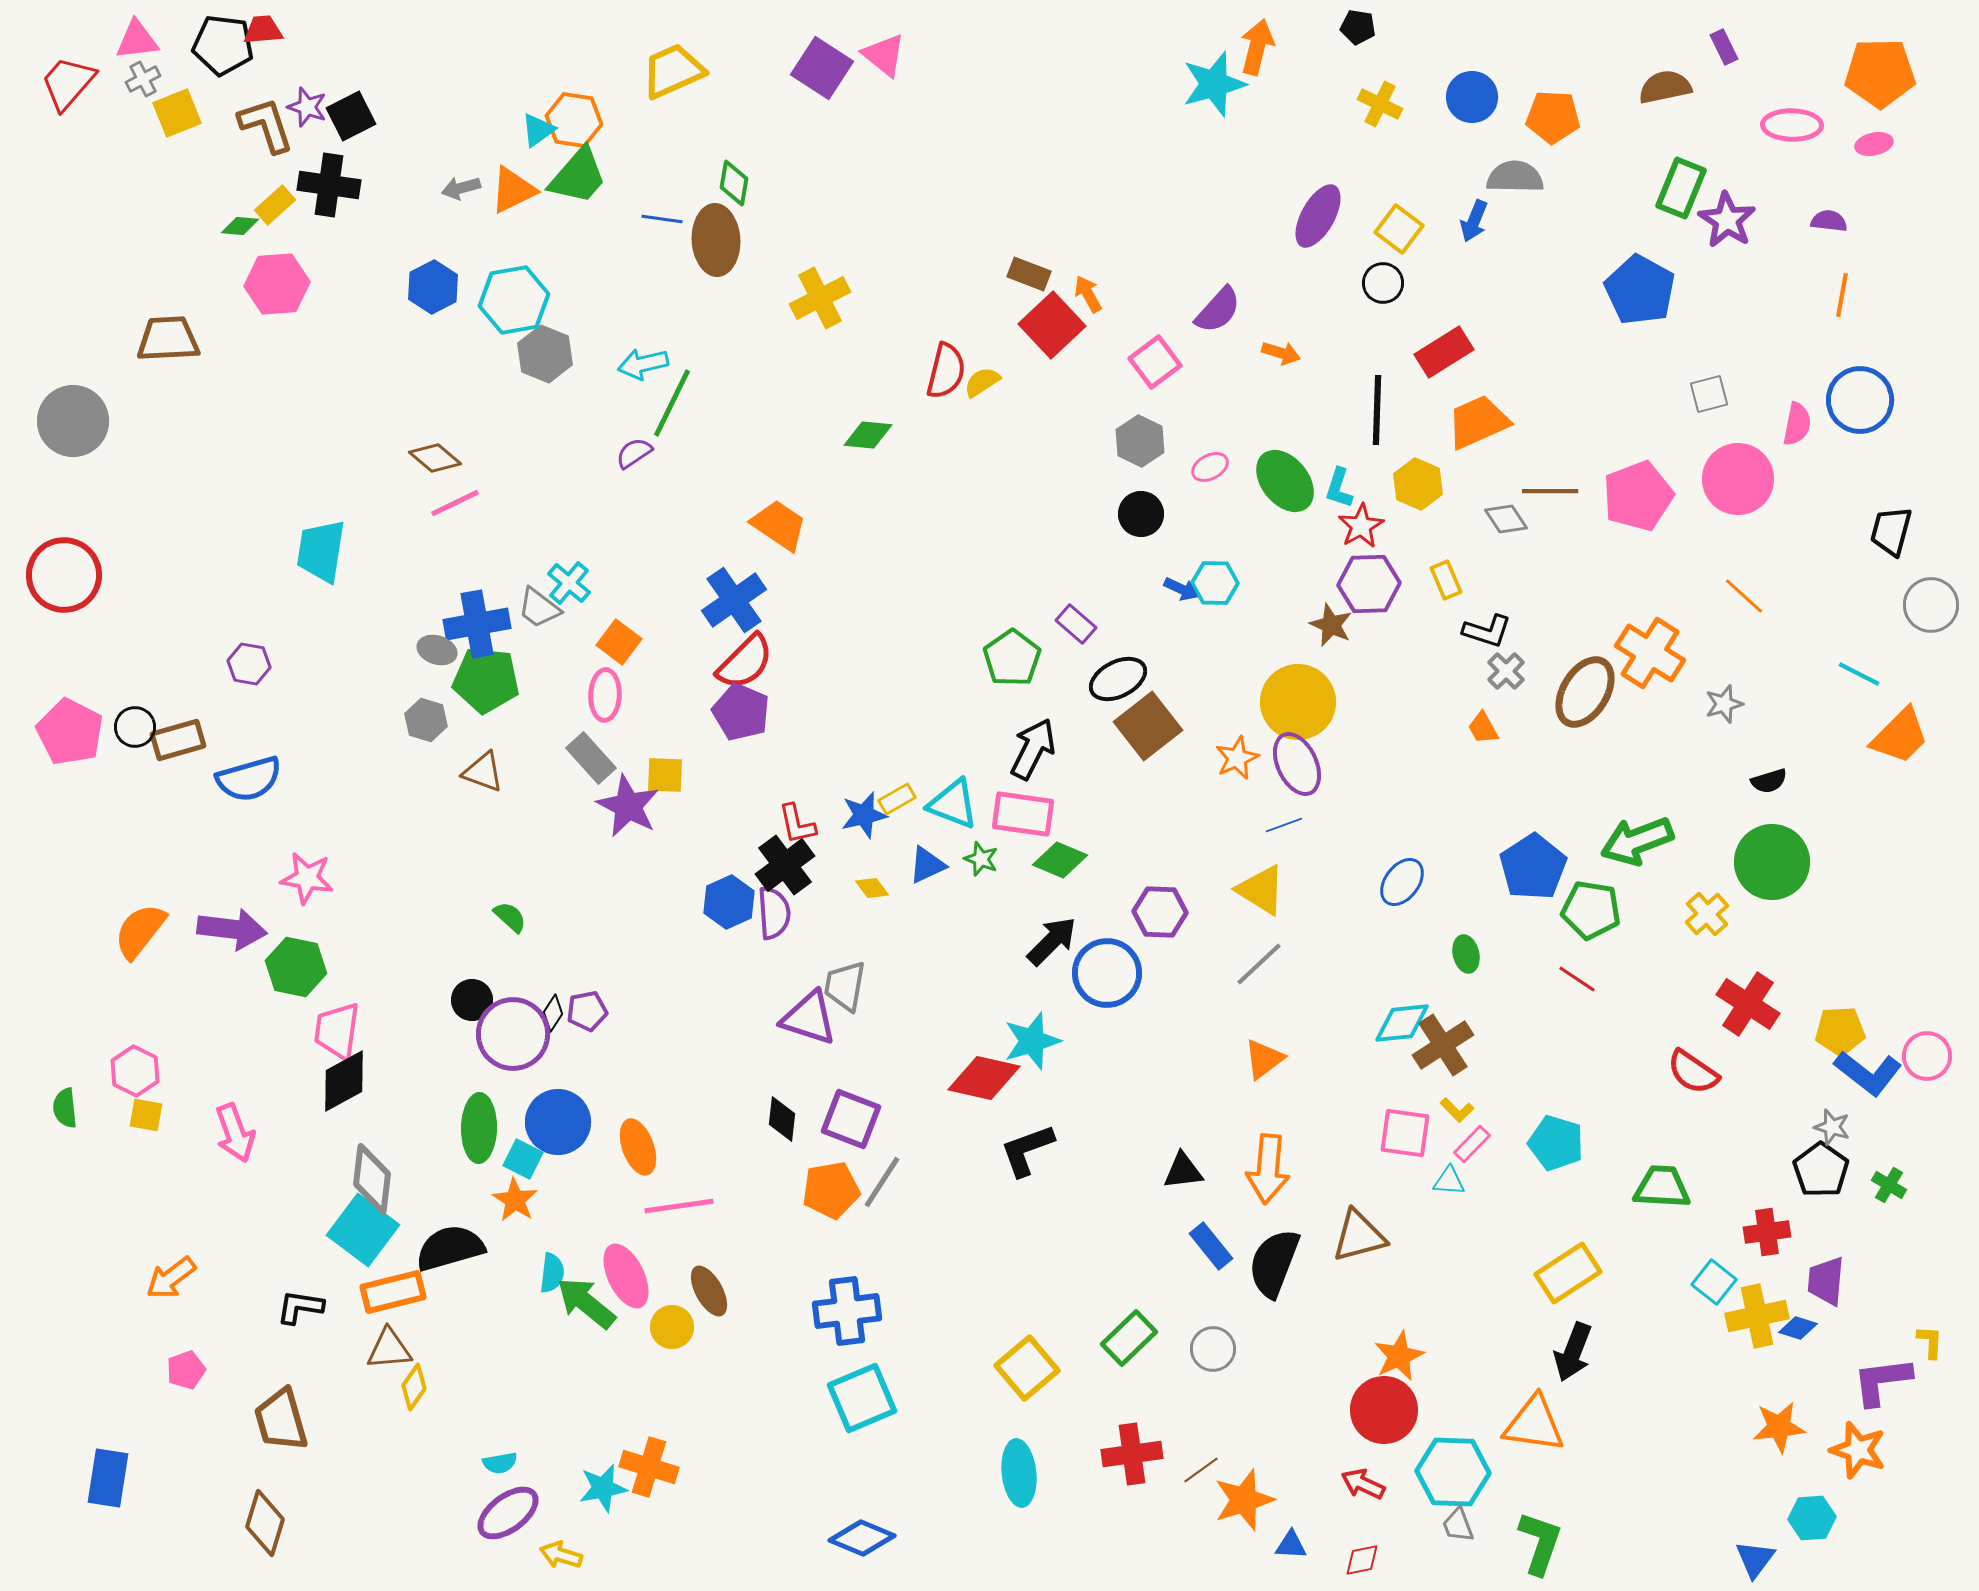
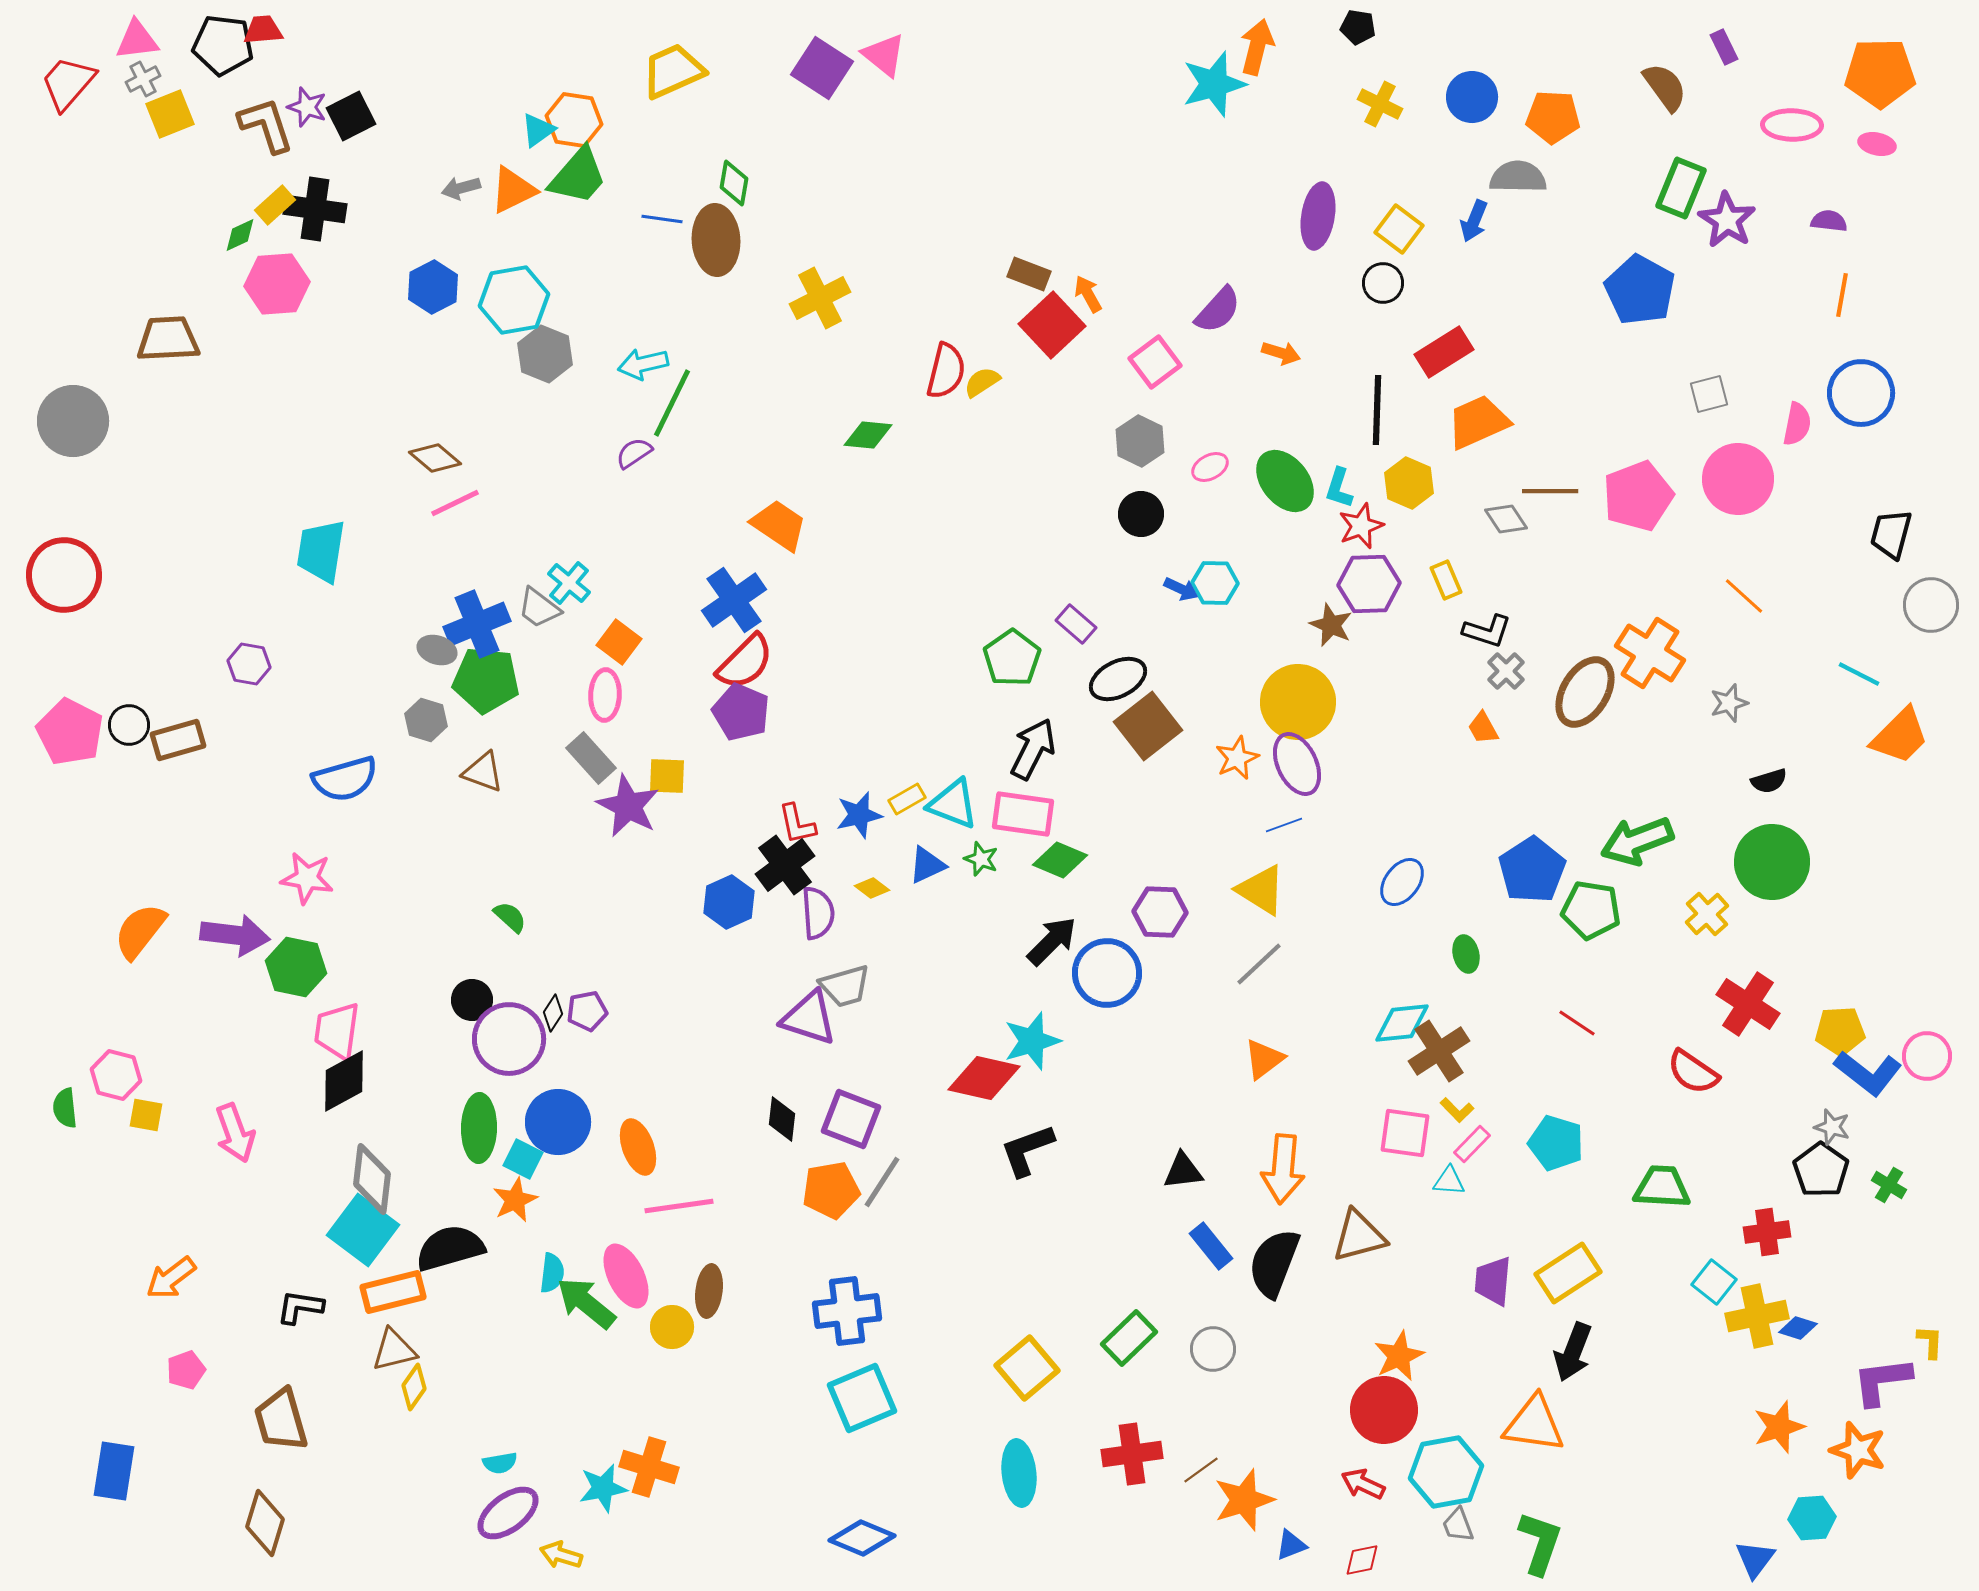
brown semicircle at (1665, 87): rotated 66 degrees clockwise
yellow square at (177, 113): moved 7 px left, 1 px down
pink ellipse at (1874, 144): moved 3 px right; rotated 24 degrees clockwise
gray semicircle at (1515, 177): moved 3 px right
black cross at (329, 185): moved 14 px left, 24 px down
purple ellipse at (1318, 216): rotated 20 degrees counterclockwise
green diamond at (240, 226): moved 9 px down; rotated 30 degrees counterclockwise
blue circle at (1860, 400): moved 1 px right, 7 px up
yellow hexagon at (1418, 484): moved 9 px left, 1 px up
red star at (1361, 526): rotated 9 degrees clockwise
black trapezoid at (1891, 531): moved 3 px down
blue cross at (477, 624): rotated 12 degrees counterclockwise
gray star at (1724, 704): moved 5 px right, 1 px up
black circle at (135, 727): moved 6 px left, 2 px up
yellow square at (665, 775): moved 2 px right, 1 px down
blue semicircle at (249, 779): moved 96 px right
yellow rectangle at (897, 799): moved 10 px right
blue star at (864, 815): moved 5 px left
blue pentagon at (1533, 867): moved 1 px left, 3 px down
yellow diamond at (872, 888): rotated 16 degrees counterclockwise
purple semicircle at (774, 913): moved 44 px right
purple arrow at (232, 929): moved 3 px right, 6 px down
red line at (1577, 979): moved 44 px down
gray trapezoid at (845, 986): rotated 116 degrees counterclockwise
purple circle at (513, 1034): moved 4 px left, 5 px down
brown cross at (1443, 1045): moved 4 px left, 6 px down
pink hexagon at (135, 1071): moved 19 px left, 4 px down; rotated 12 degrees counterclockwise
orange arrow at (1268, 1169): moved 15 px right
orange star at (515, 1200): rotated 15 degrees clockwise
purple trapezoid at (1826, 1281): moved 333 px left
brown ellipse at (709, 1291): rotated 36 degrees clockwise
brown triangle at (389, 1349): moved 5 px right, 1 px down; rotated 9 degrees counterclockwise
orange star at (1779, 1427): rotated 12 degrees counterclockwise
cyan hexagon at (1453, 1472): moved 7 px left; rotated 12 degrees counterclockwise
blue rectangle at (108, 1478): moved 6 px right, 7 px up
blue triangle at (1291, 1545): rotated 24 degrees counterclockwise
